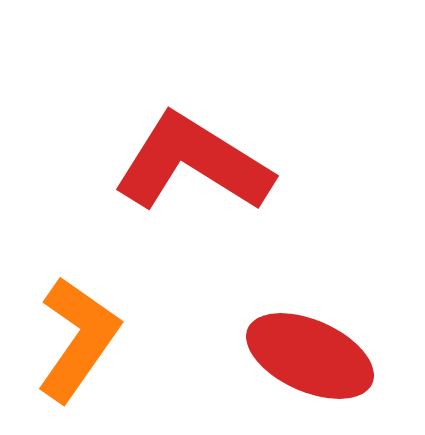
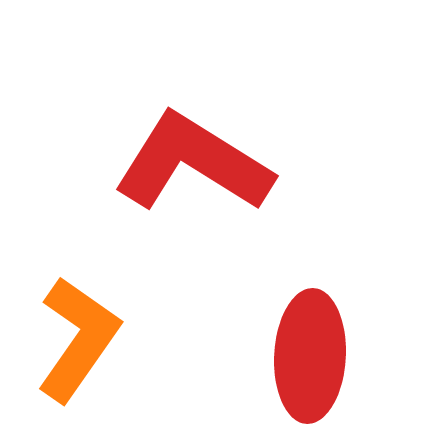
red ellipse: rotated 69 degrees clockwise
